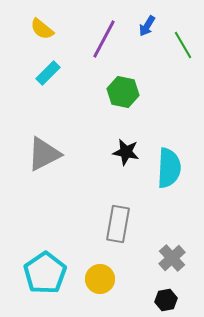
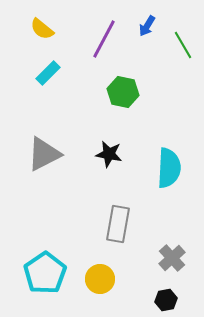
black star: moved 17 px left, 2 px down
